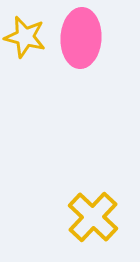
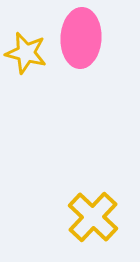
yellow star: moved 1 px right, 16 px down
